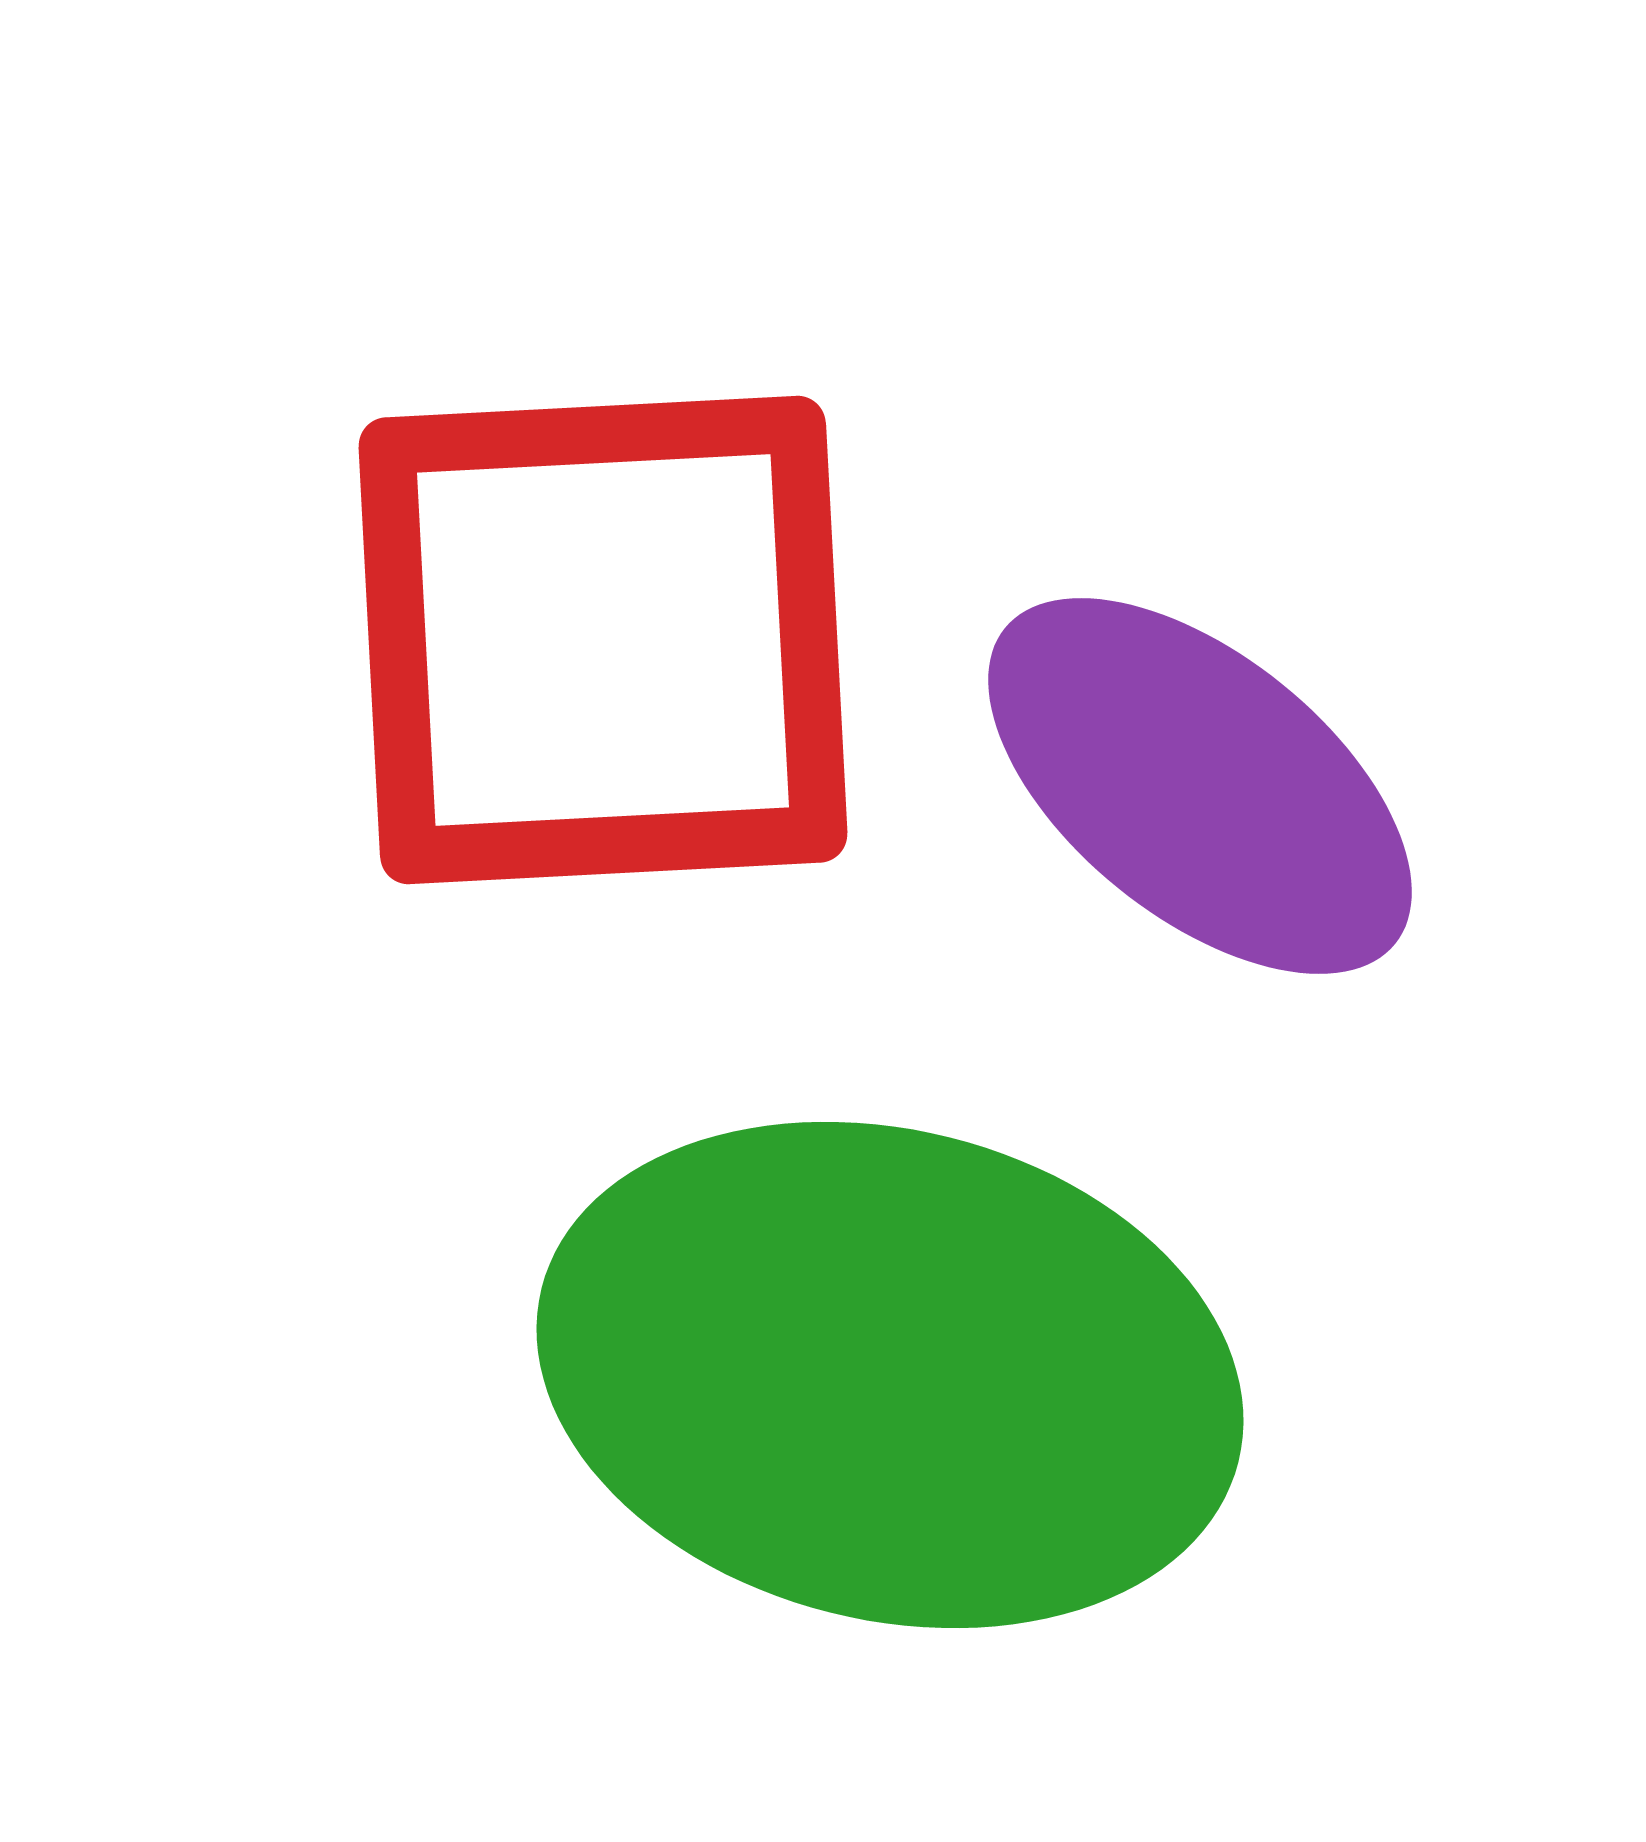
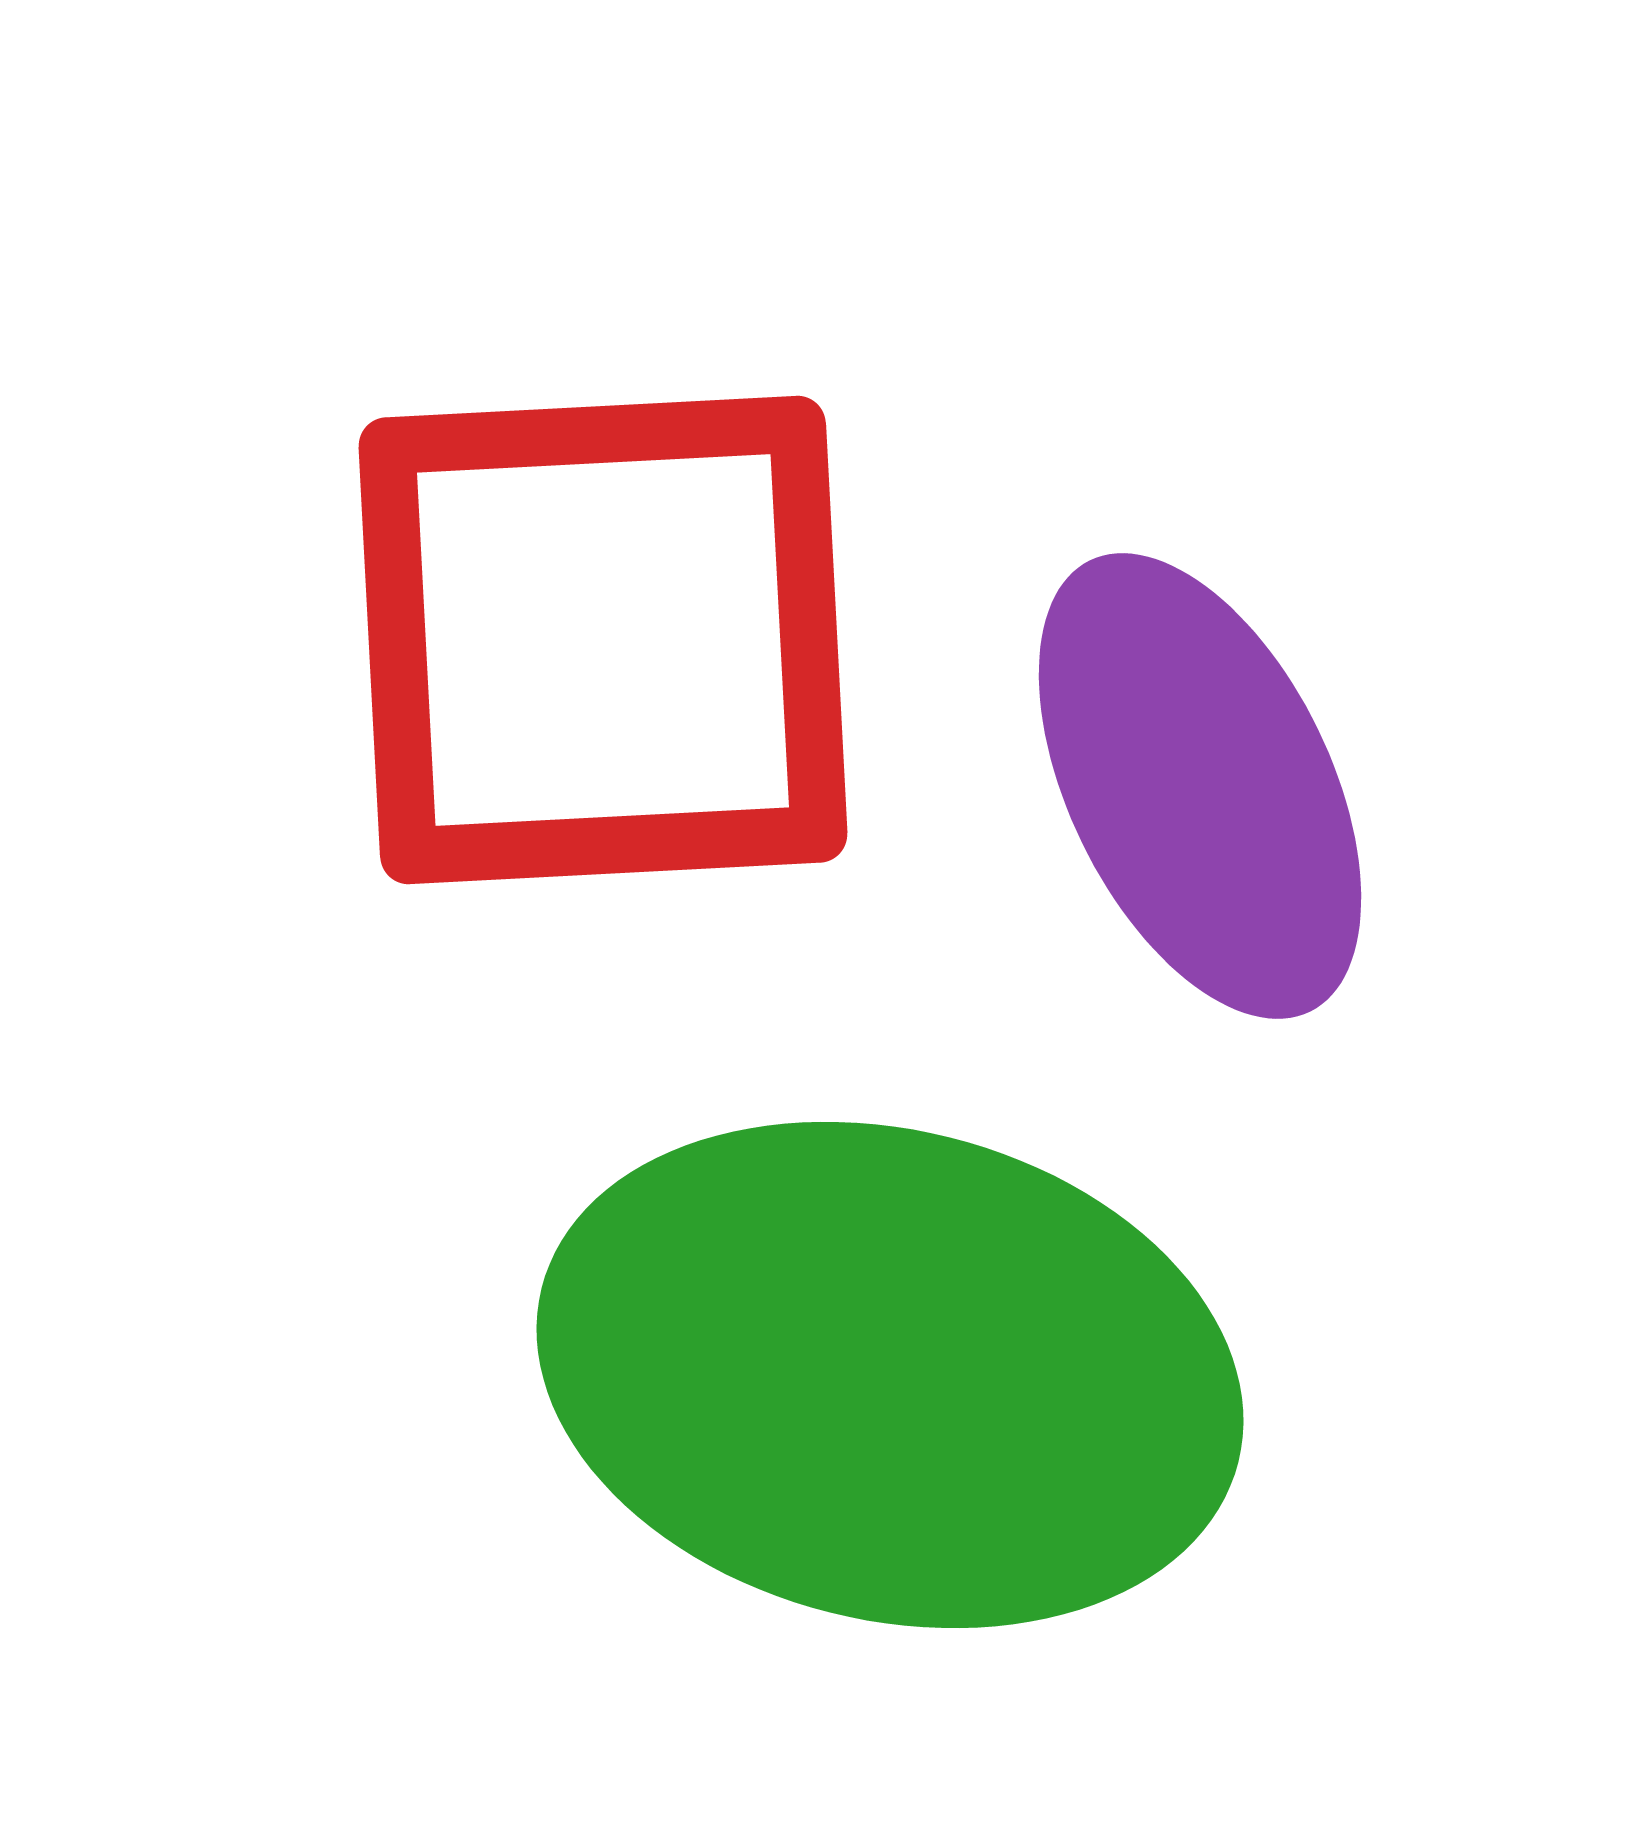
purple ellipse: rotated 25 degrees clockwise
